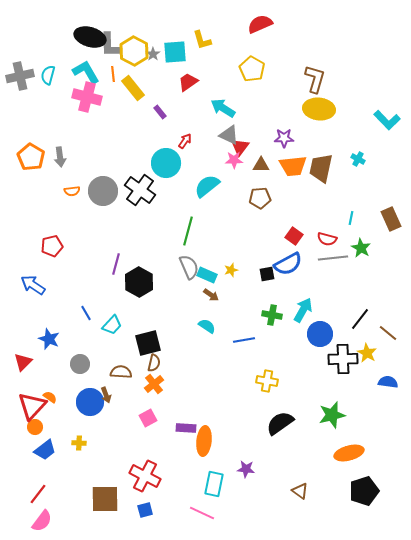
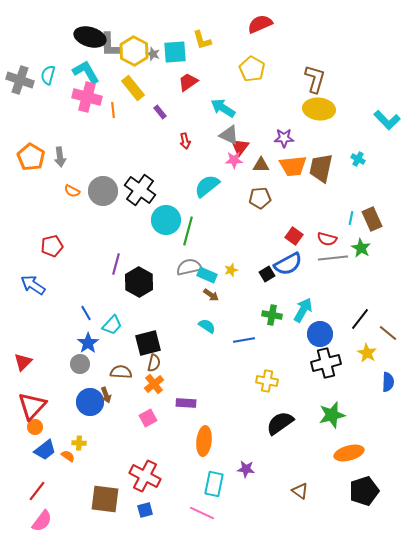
gray star at (153, 54): rotated 16 degrees counterclockwise
orange line at (113, 74): moved 36 px down
gray cross at (20, 76): moved 4 px down; rotated 32 degrees clockwise
red arrow at (185, 141): rotated 133 degrees clockwise
cyan circle at (166, 163): moved 57 px down
orange semicircle at (72, 191): rotated 35 degrees clockwise
brown rectangle at (391, 219): moved 19 px left
gray semicircle at (189, 267): rotated 80 degrees counterclockwise
black square at (267, 274): rotated 21 degrees counterclockwise
blue star at (49, 339): moved 39 px right, 4 px down; rotated 15 degrees clockwise
black cross at (343, 359): moved 17 px left, 4 px down; rotated 12 degrees counterclockwise
blue semicircle at (388, 382): rotated 84 degrees clockwise
orange semicircle at (50, 397): moved 18 px right, 59 px down
purple rectangle at (186, 428): moved 25 px up
red line at (38, 494): moved 1 px left, 3 px up
brown square at (105, 499): rotated 8 degrees clockwise
